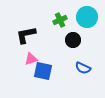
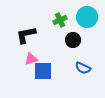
blue square: rotated 12 degrees counterclockwise
